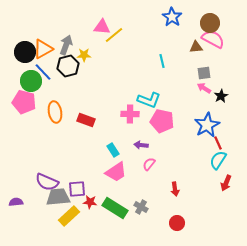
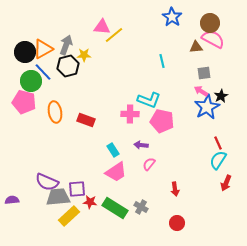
pink arrow at (204, 88): moved 3 px left, 3 px down
blue star at (207, 125): moved 18 px up
purple semicircle at (16, 202): moved 4 px left, 2 px up
